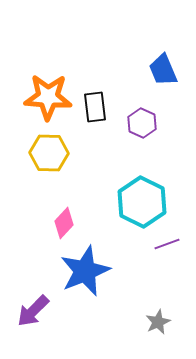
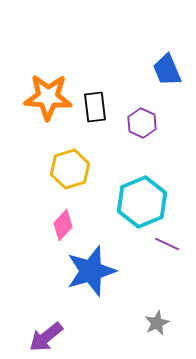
blue trapezoid: moved 4 px right
yellow hexagon: moved 21 px right, 16 px down; rotated 18 degrees counterclockwise
cyan hexagon: rotated 12 degrees clockwise
pink diamond: moved 1 px left, 2 px down
purple line: rotated 45 degrees clockwise
blue star: moved 6 px right; rotated 6 degrees clockwise
purple arrow: moved 13 px right, 26 px down; rotated 6 degrees clockwise
gray star: moved 1 px left, 1 px down
